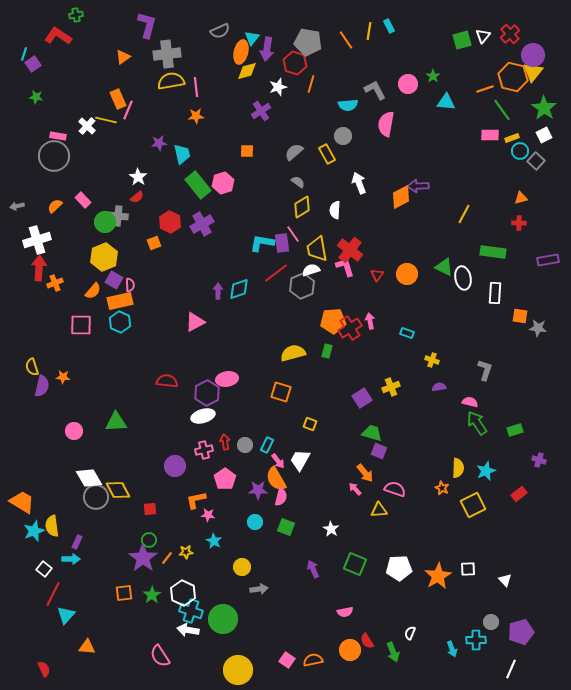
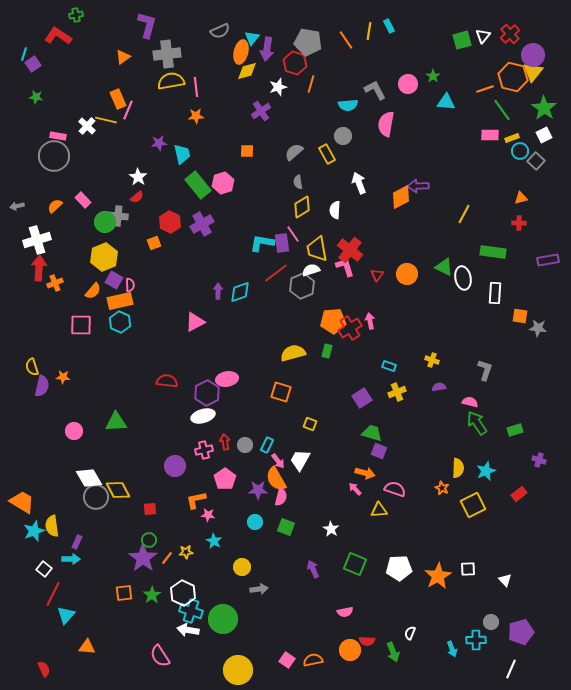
gray semicircle at (298, 182): rotated 136 degrees counterclockwise
cyan diamond at (239, 289): moved 1 px right, 3 px down
cyan rectangle at (407, 333): moved 18 px left, 33 px down
yellow cross at (391, 387): moved 6 px right, 5 px down
orange arrow at (365, 473): rotated 36 degrees counterclockwise
red semicircle at (367, 641): rotated 56 degrees counterclockwise
